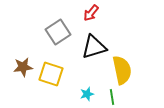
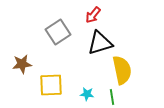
red arrow: moved 2 px right, 2 px down
black triangle: moved 6 px right, 4 px up
brown star: moved 1 px left, 3 px up
yellow square: moved 11 px down; rotated 20 degrees counterclockwise
cyan star: rotated 24 degrees clockwise
